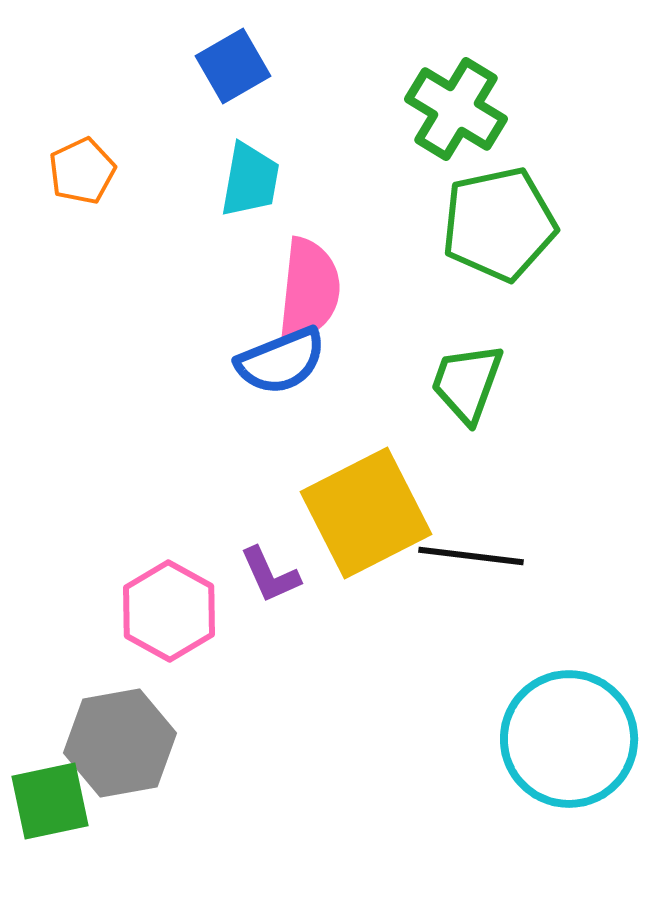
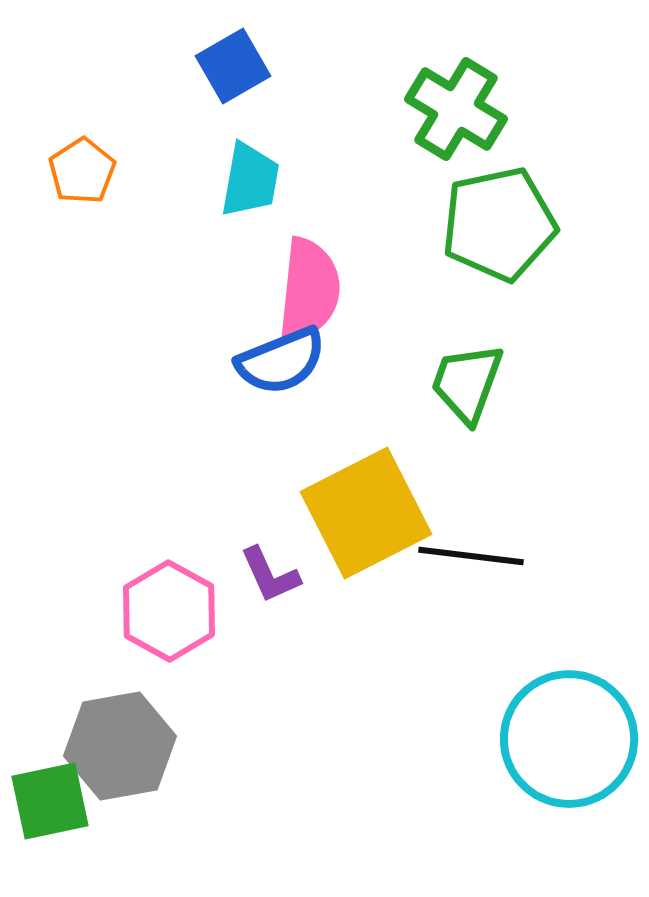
orange pentagon: rotated 8 degrees counterclockwise
gray hexagon: moved 3 px down
